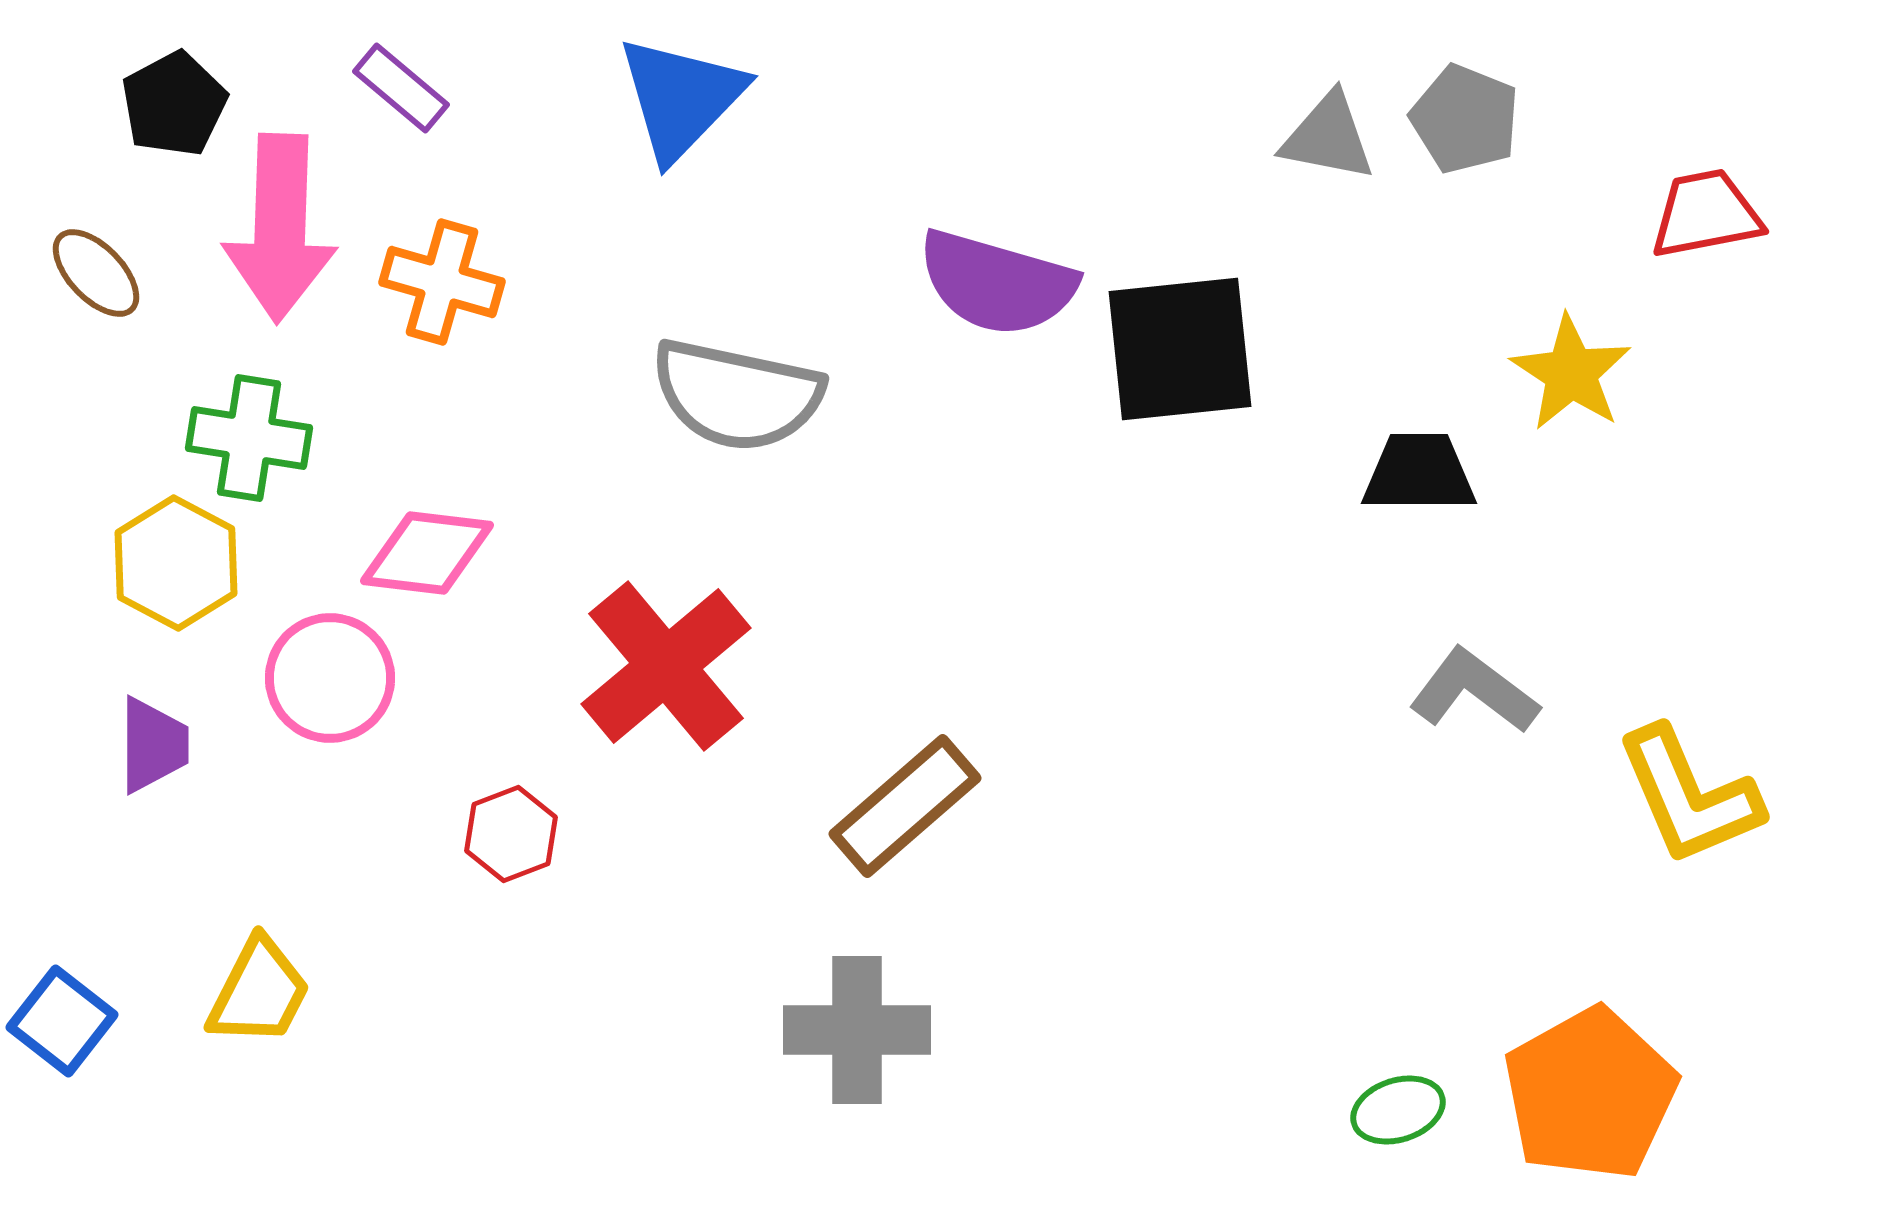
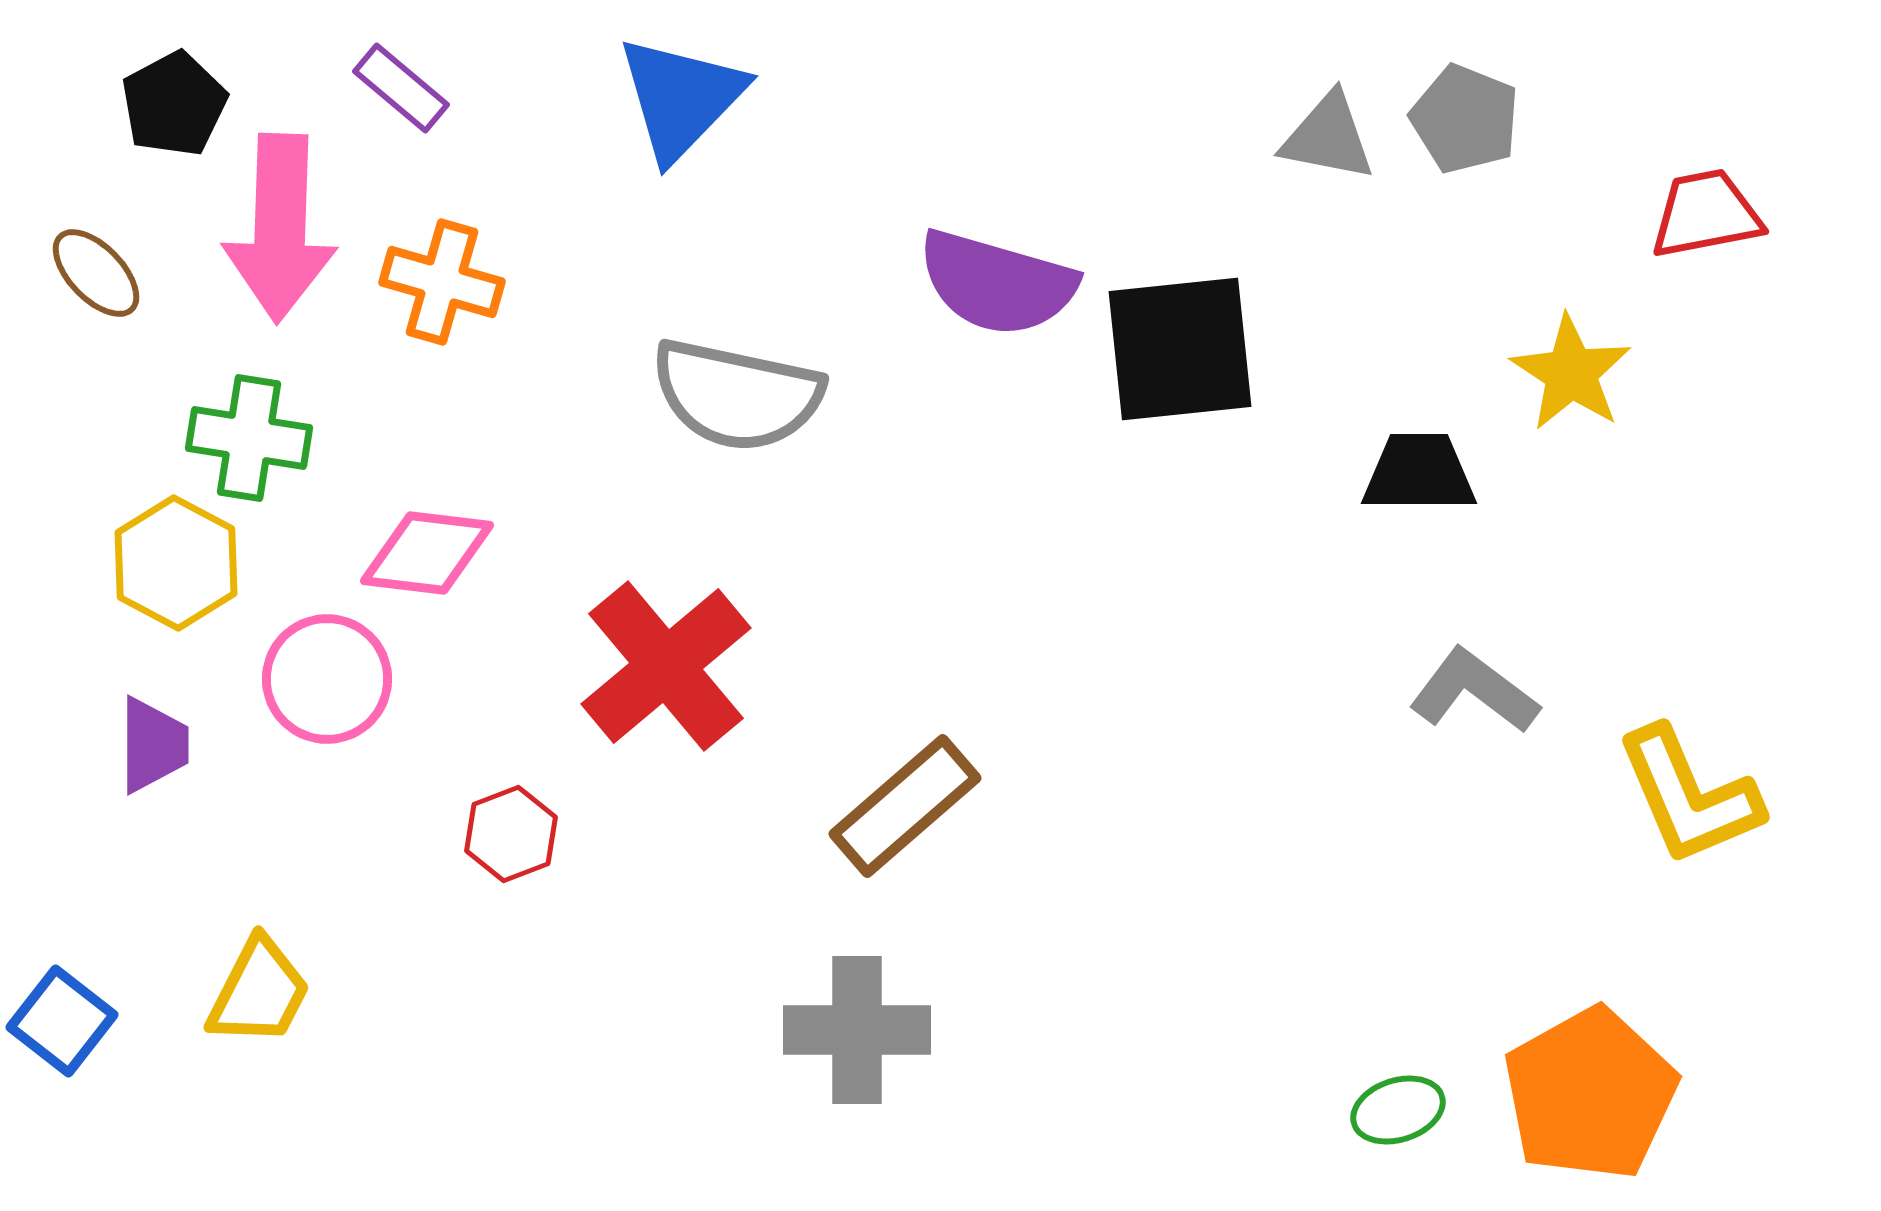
pink circle: moved 3 px left, 1 px down
